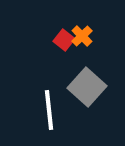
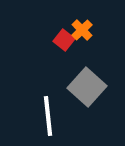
orange cross: moved 6 px up
white line: moved 1 px left, 6 px down
